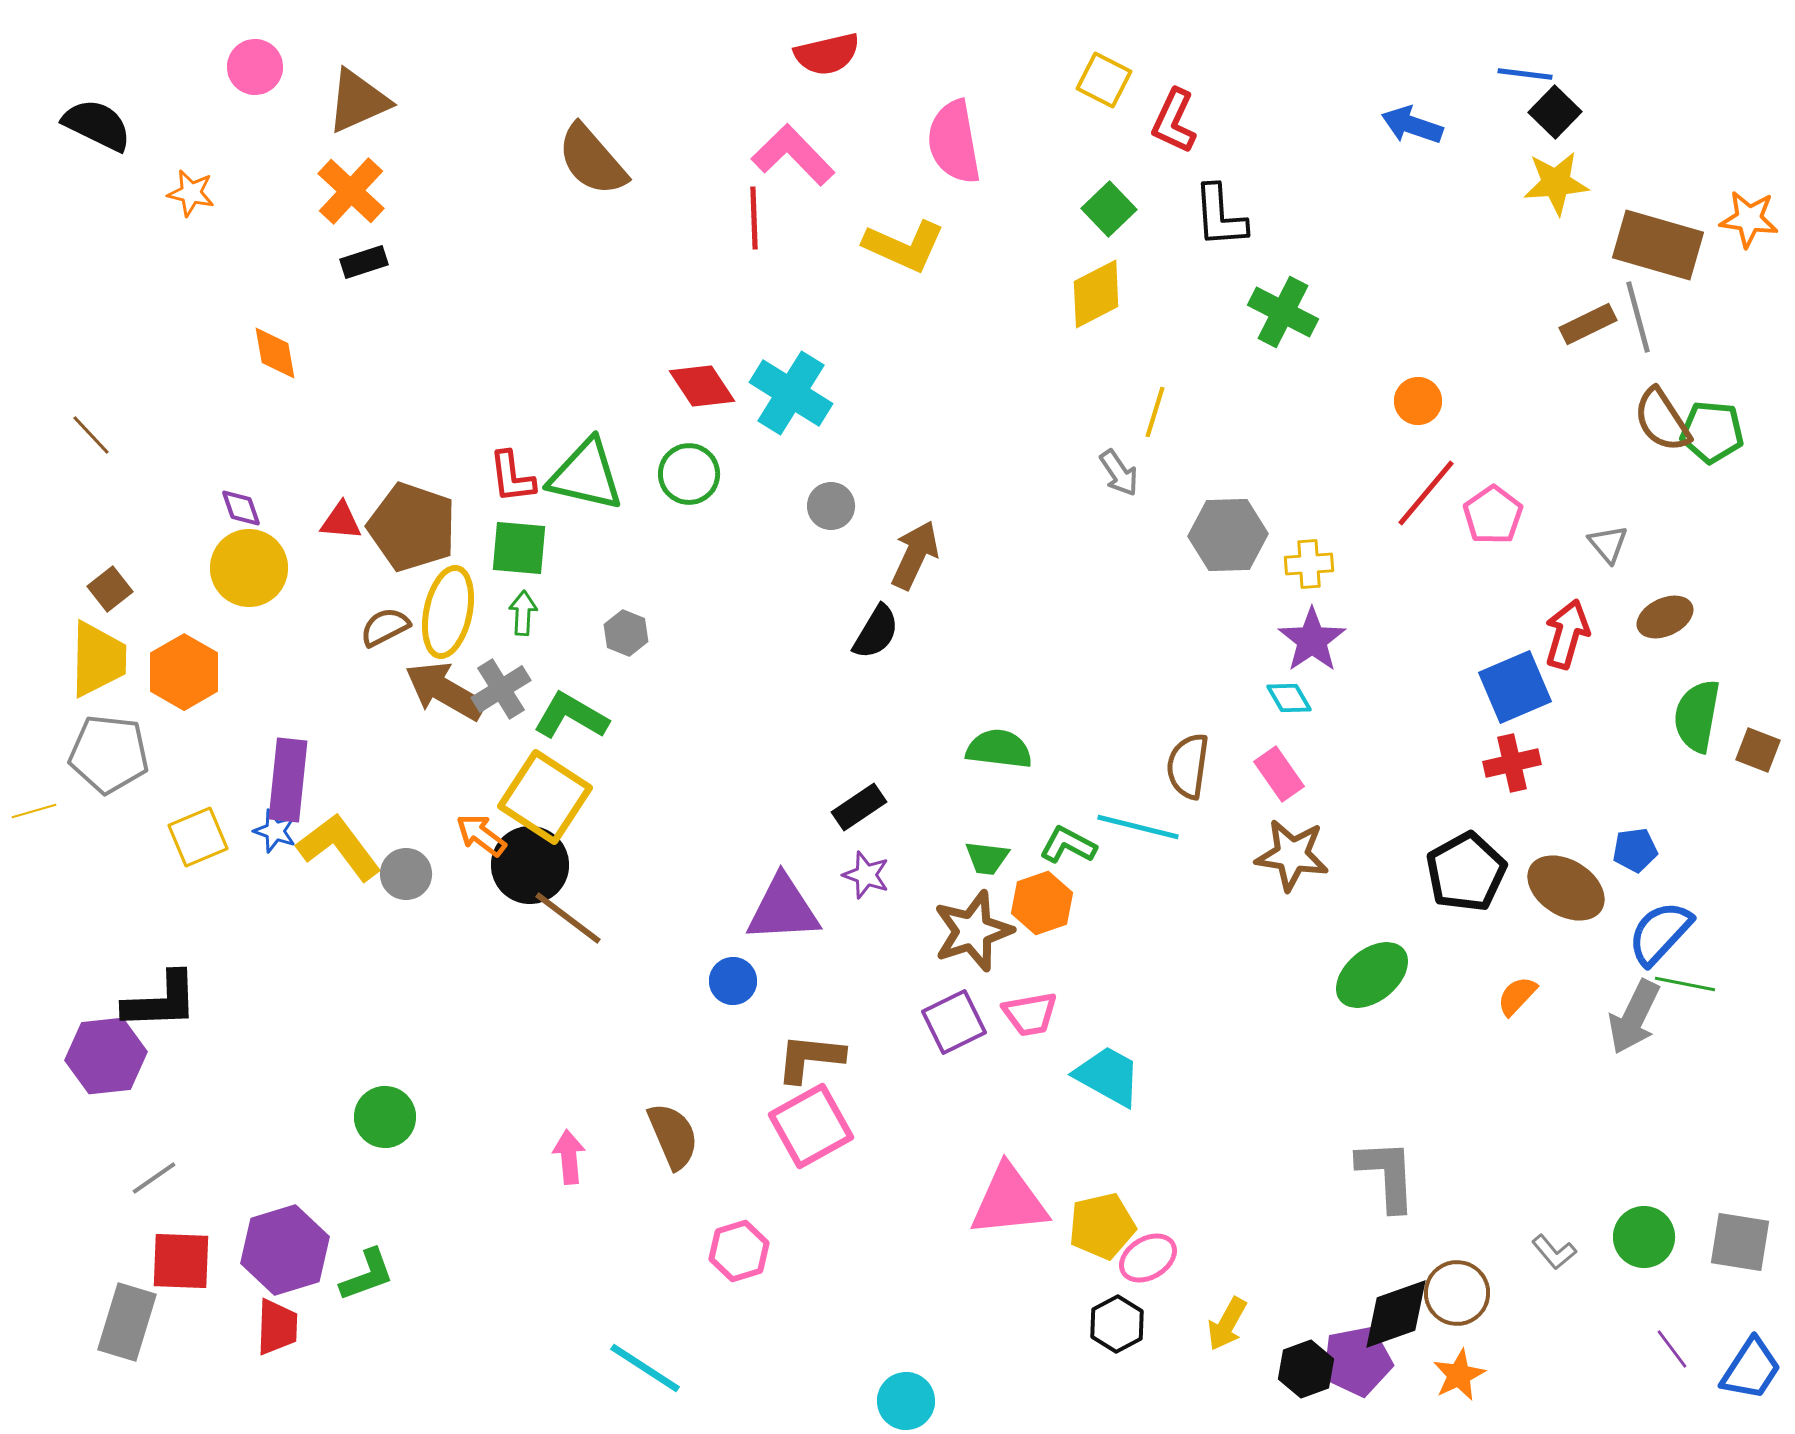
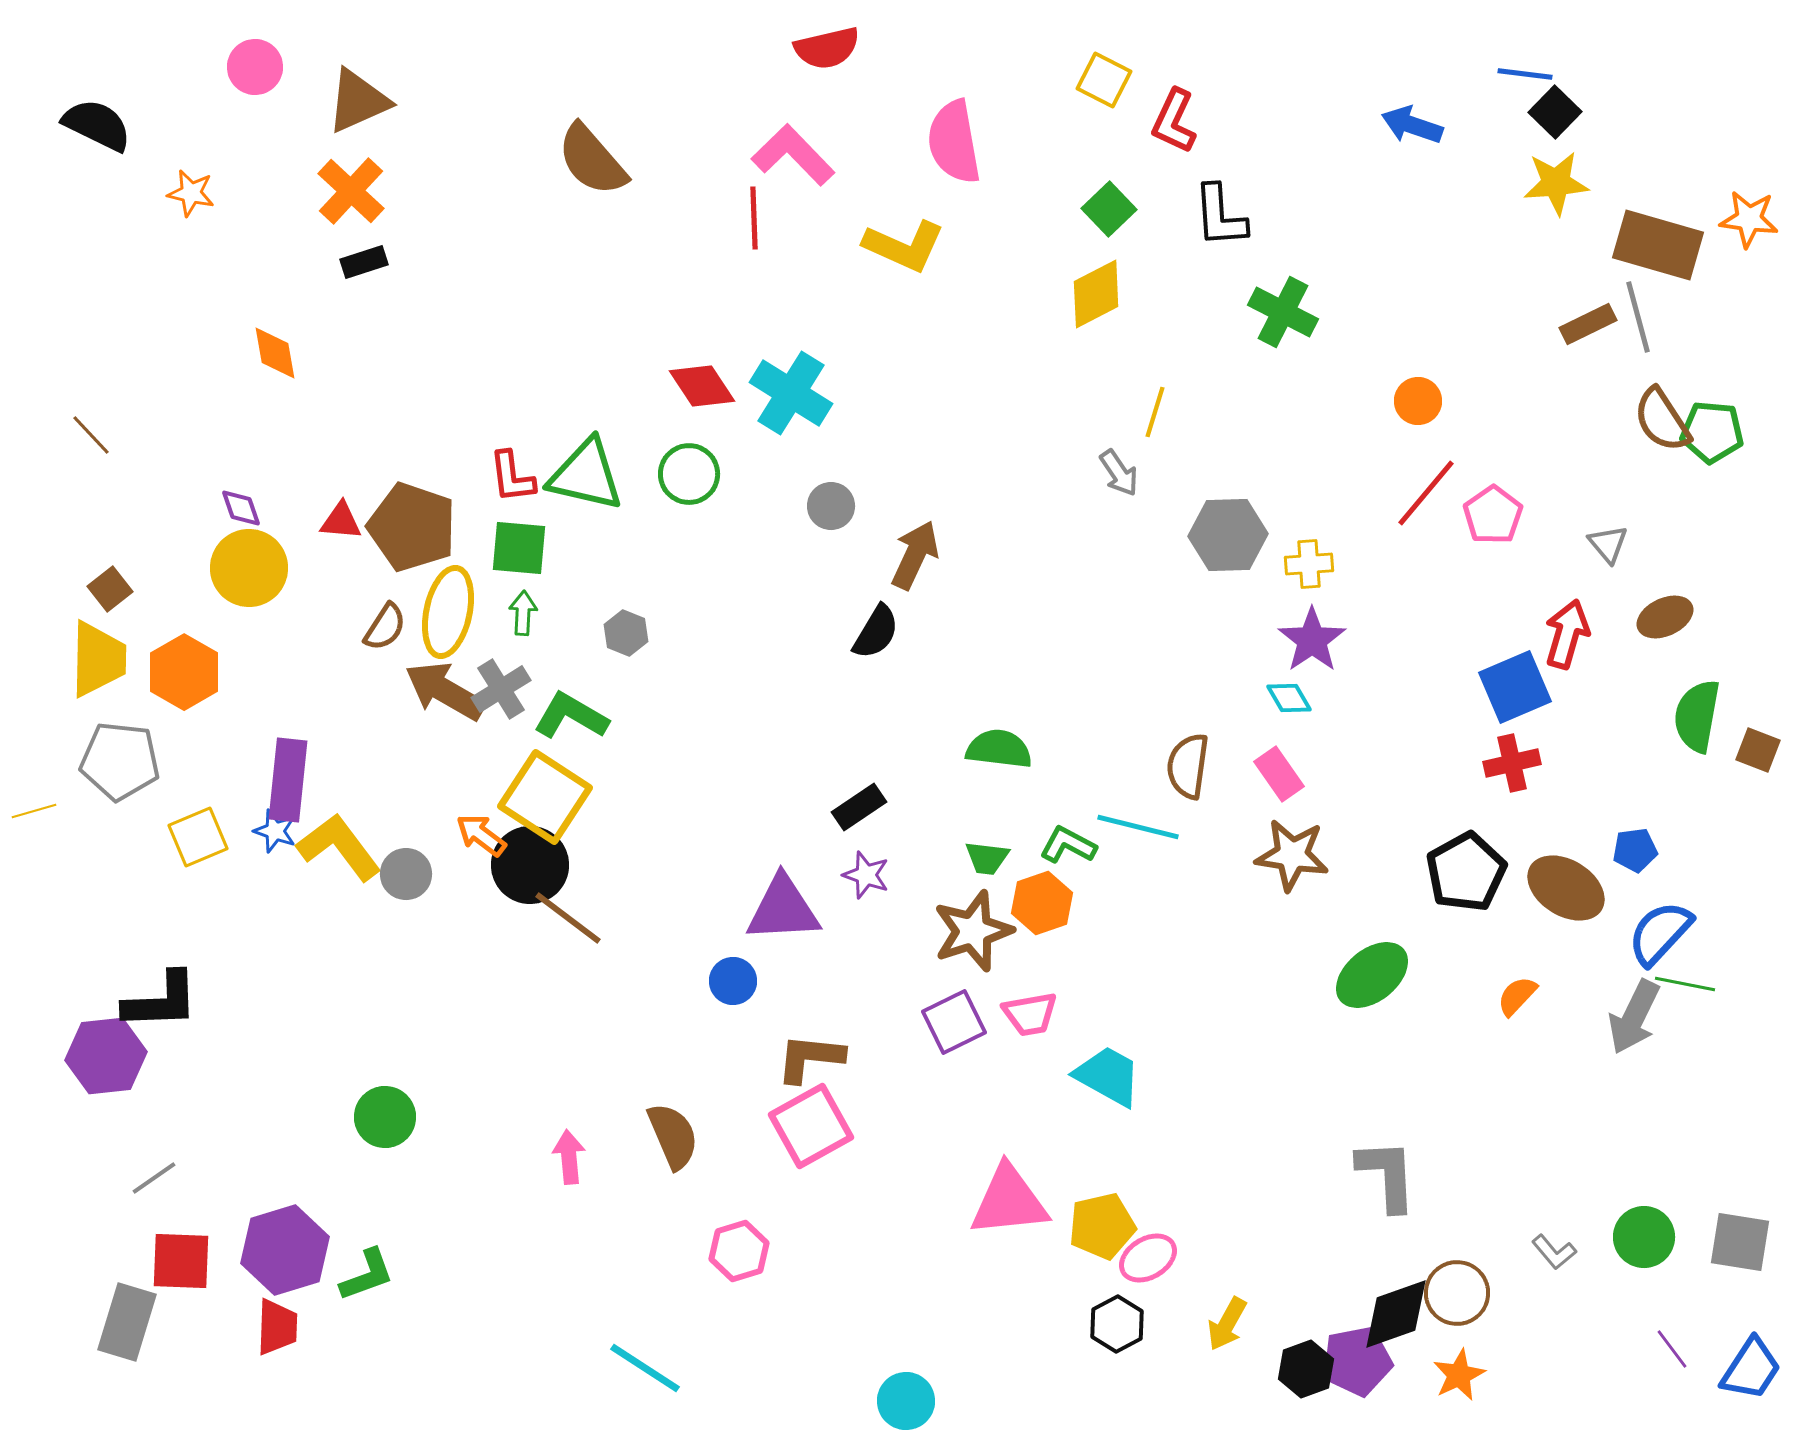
red semicircle at (827, 54): moved 6 px up
brown semicircle at (385, 627): rotated 150 degrees clockwise
gray pentagon at (109, 754): moved 11 px right, 7 px down
